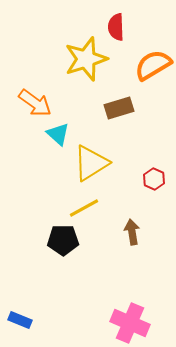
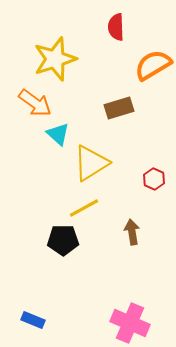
yellow star: moved 31 px left
blue rectangle: moved 13 px right
